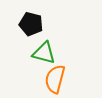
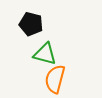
green triangle: moved 1 px right, 1 px down
